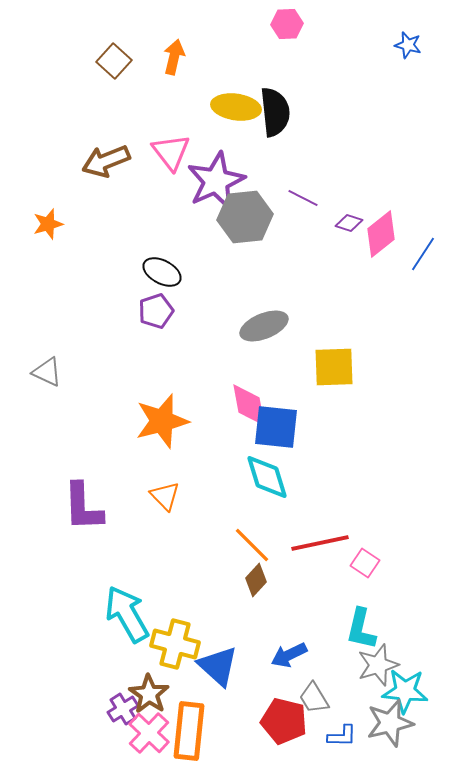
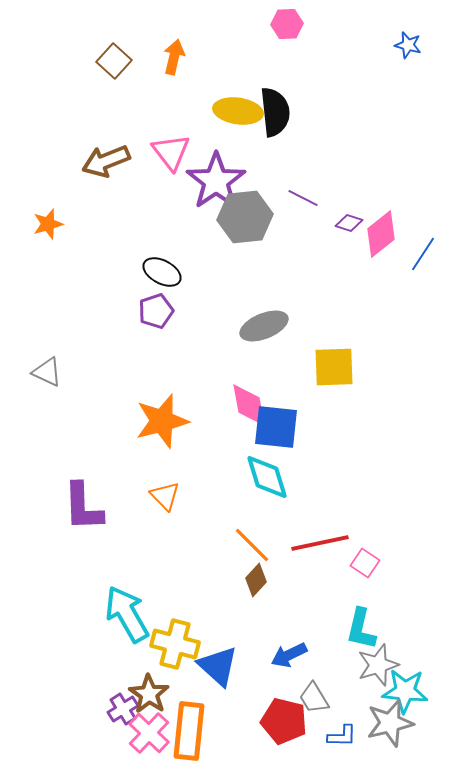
yellow ellipse at (236, 107): moved 2 px right, 4 px down
purple star at (216, 181): rotated 10 degrees counterclockwise
